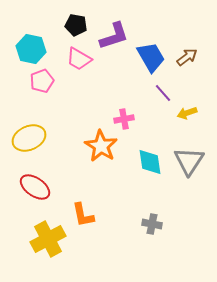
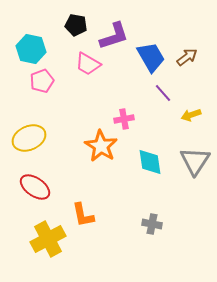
pink trapezoid: moved 9 px right, 5 px down
yellow arrow: moved 4 px right, 2 px down
gray triangle: moved 6 px right
